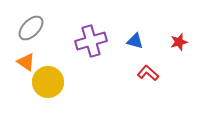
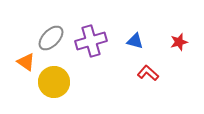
gray ellipse: moved 20 px right, 10 px down
yellow circle: moved 6 px right
